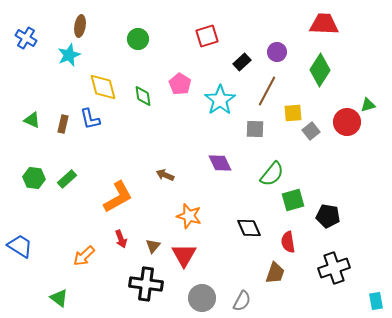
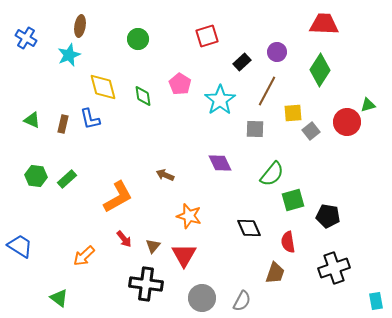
green hexagon at (34, 178): moved 2 px right, 2 px up
red arrow at (121, 239): moved 3 px right; rotated 18 degrees counterclockwise
